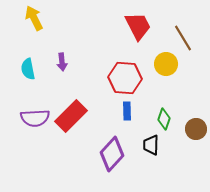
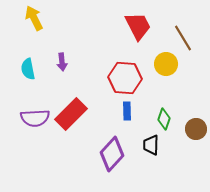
red rectangle: moved 2 px up
